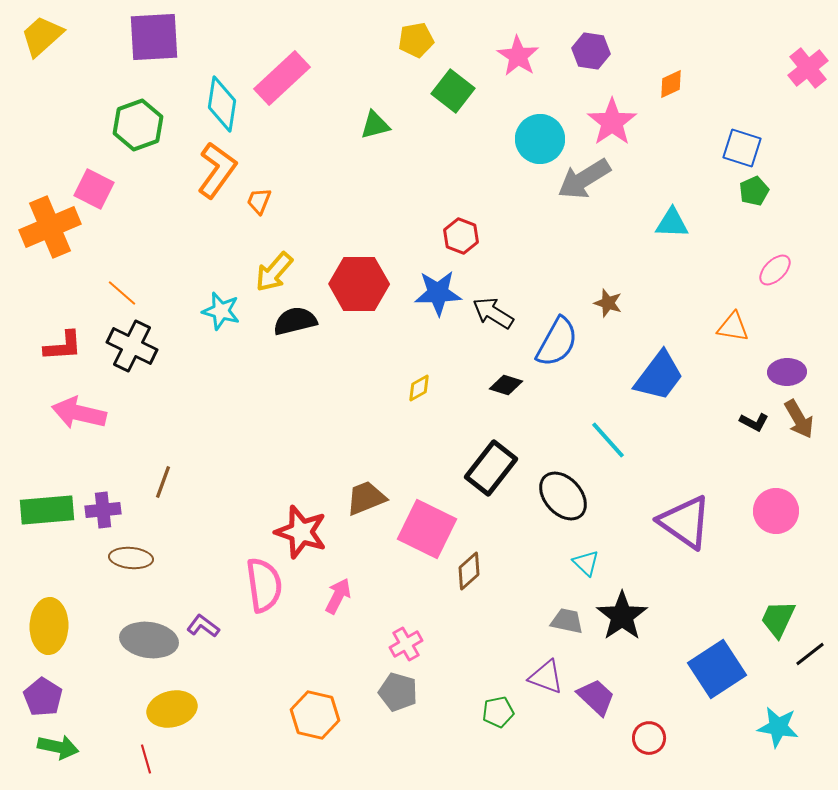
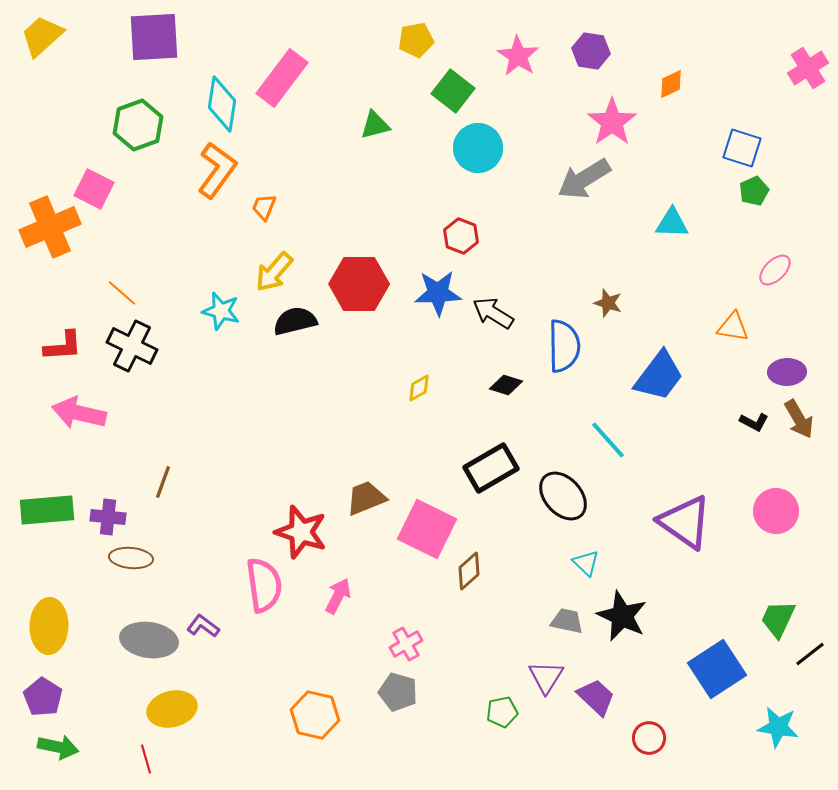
pink cross at (808, 68): rotated 6 degrees clockwise
pink rectangle at (282, 78): rotated 10 degrees counterclockwise
cyan circle at (540, 139): moved 62 px left, 9 px down
orange trapezoid at (259, 201): moved 5 px right, 6 px down
blue semicircle at (557, 342): moved 7 px right, 4 px down; rotated 30 degrees counterclockwise
black rectangle at (491, 468): rotated 22 degrees clockwise
purple cross at (103, 510): moved 5 px right, 7 px down; rotated 12 degrees clockwise
black star at (622, 616): rotated 12 degrees counterclockwise
purple triangle at (546, 677): rotated 42 degrees clockwise
green pentagon at (498, 712): moved 4 px right
